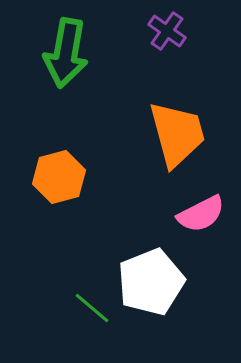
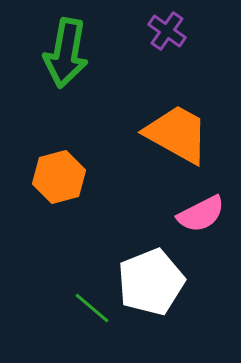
orange trapezoid: rotated 46 degrees counterclockwise
